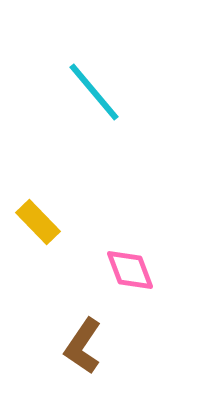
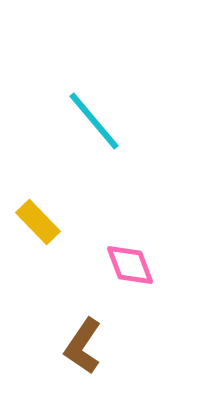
cyan line: moved 29 px down
pink diamond: moved 5 px up
